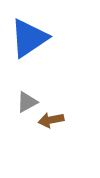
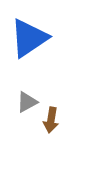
brown arrow: rotated 70 degrees counterclockwise
